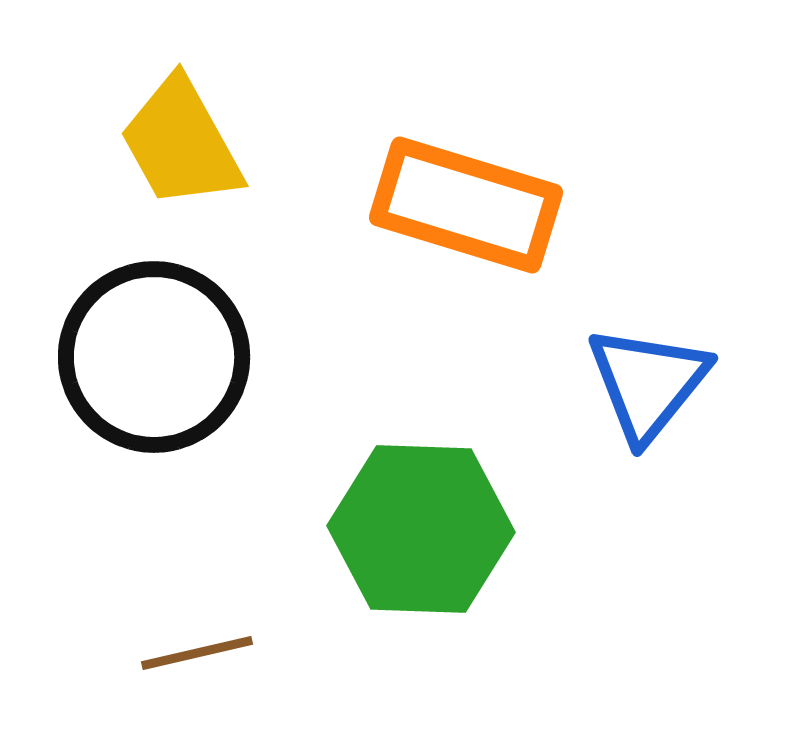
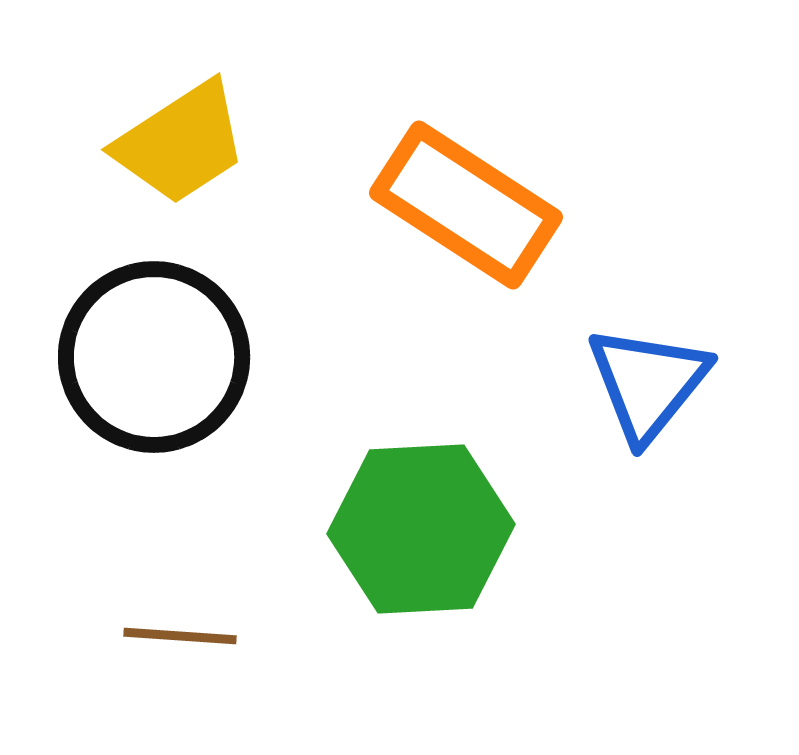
yellow trapezoid: rotated 94 degrees counterclockwise
orange rectangle: rotated 16 degrees clockwise
green hexagon: rotated 5 degrees counterclockwise
brown line: moved 17 px left, 17 px up; rotated 17 degrees clockwise
